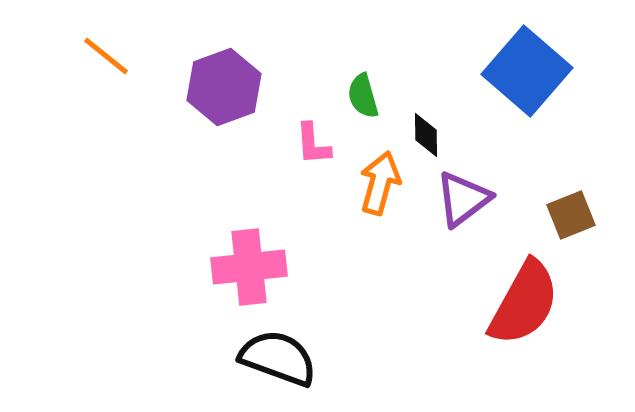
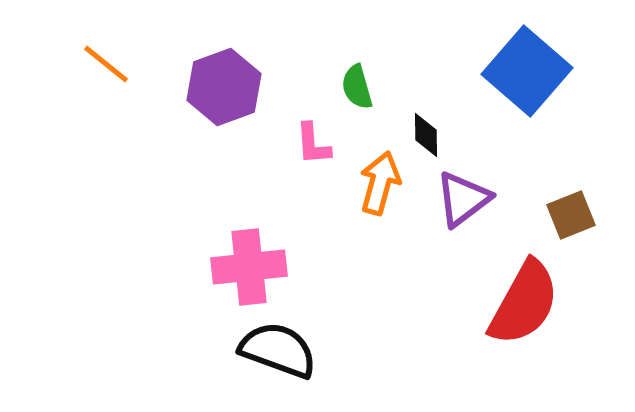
orange line: moved 8 px down
green semicircle: moved 6 px left, 9 px up
black semicircle: moved 8 px up
